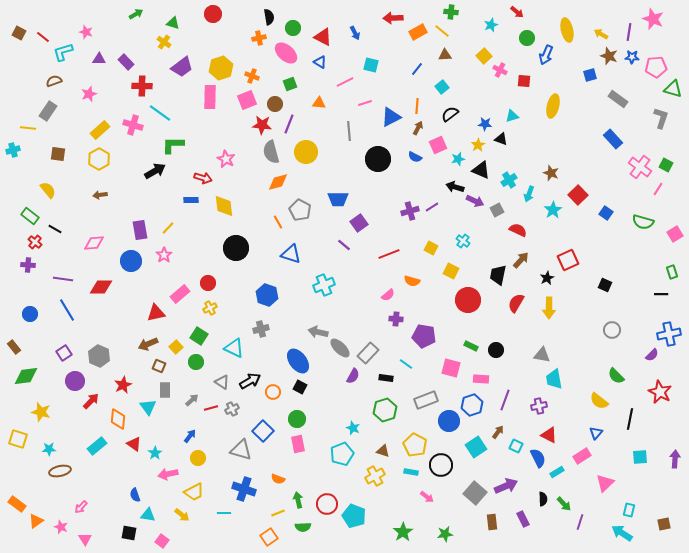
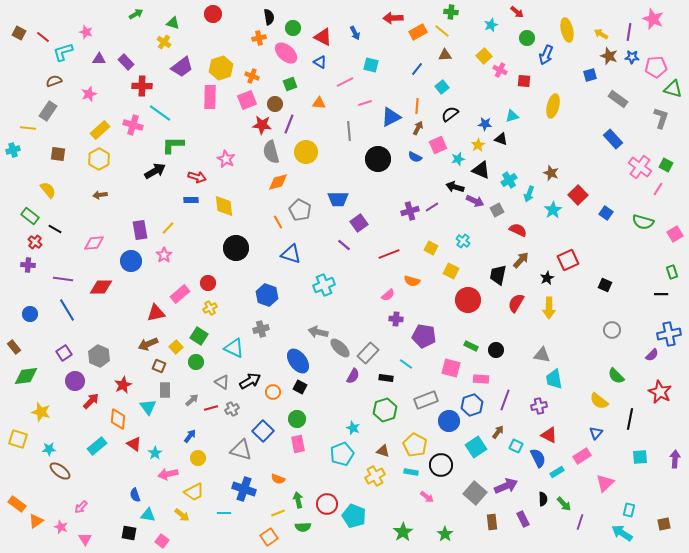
red arrow at (203, 178): moved 6 px left, 1 px up
brown ellipse at (60, 471): rotated 50 degrees clockwise
green star at (445, 534): rotated 28 degrees counterclockwise
